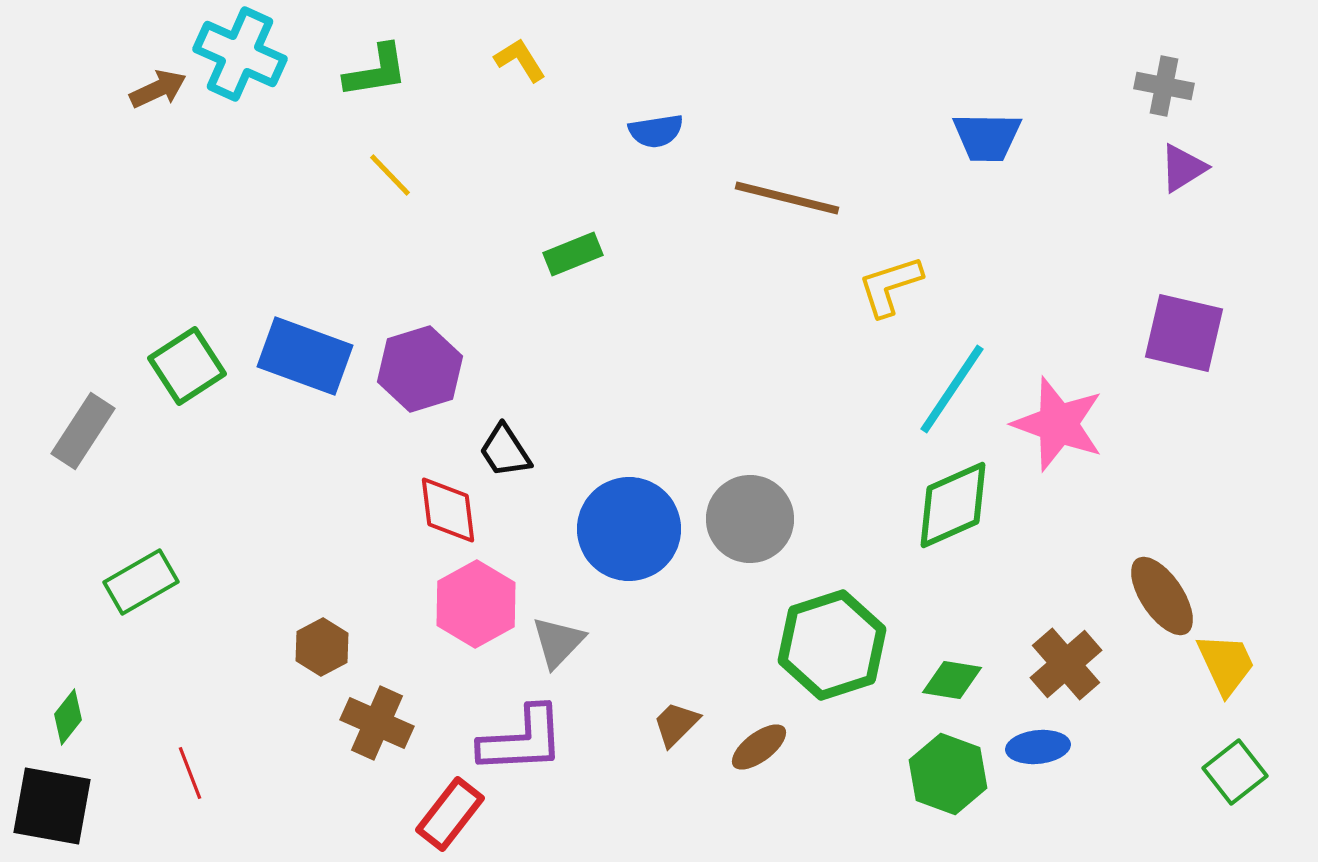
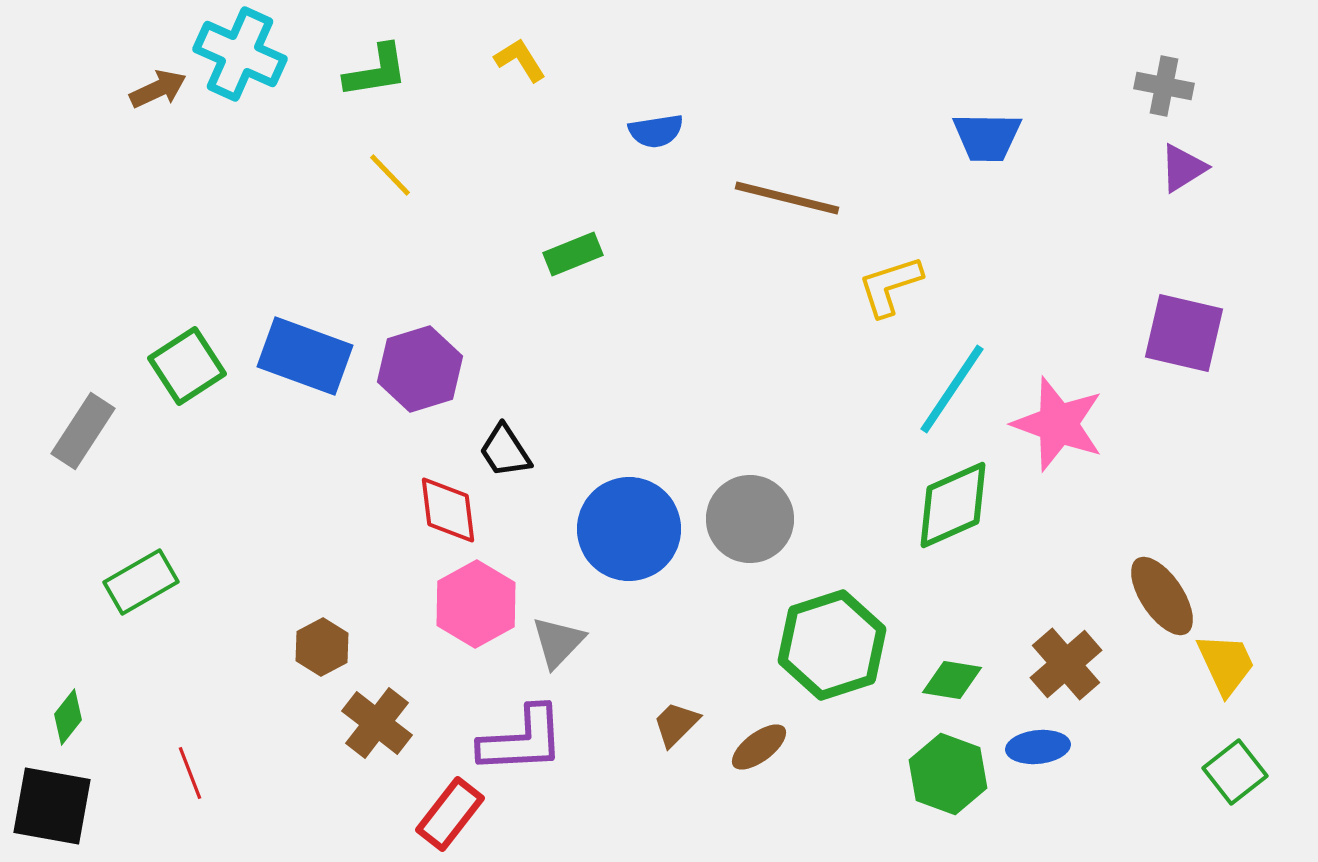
brown cross at (377, 723): rotated 14 degrees clockwise
